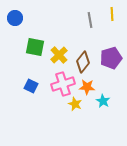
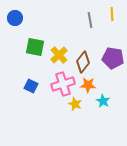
purple pentagon: moved 2 px right; rotated 25 degrees clockwise
orange star: moved 1 px right, 2 px up
